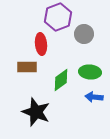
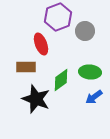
gray circle: moved 1 px right, 3 px up
red ellipse: rotated 15 degrees counterclockwise
brown rectangle: moved 1 px left
blue arrow: rotated 42 degrees counterclockwise
black star: moved 13 px up
